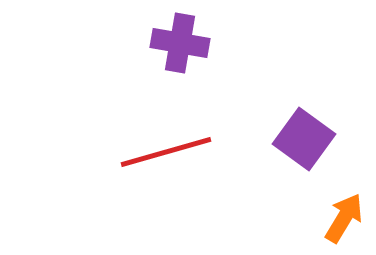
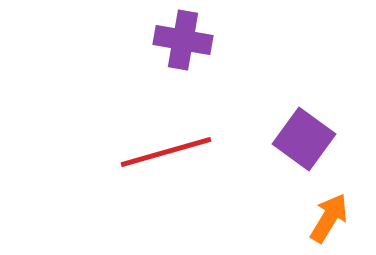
purple cross: moved 3 px right, 3 px up
orange arrow: moved 15 px left
